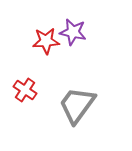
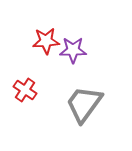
purple star: moved 18 px down; rotated 12 degrees counterclockwise
gray trapezoid: moved 7 px right, 1 px up
